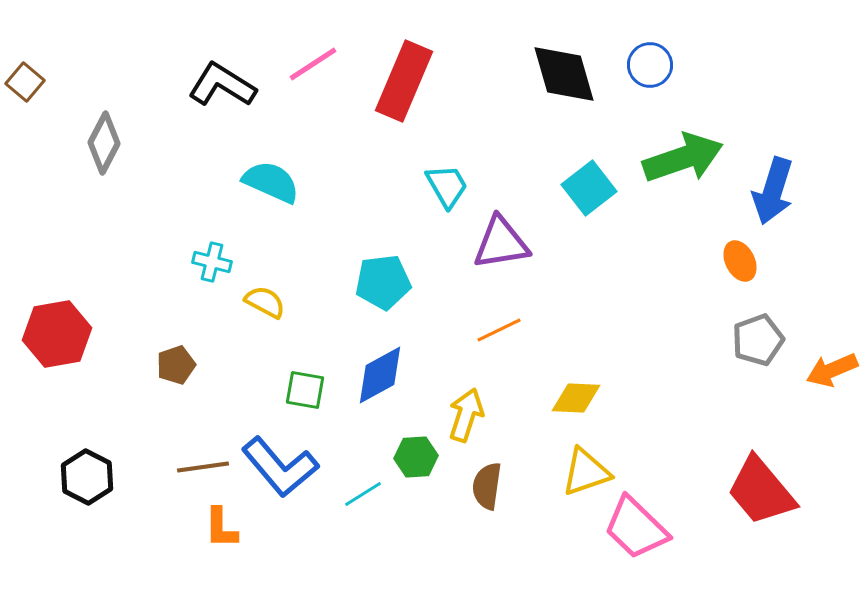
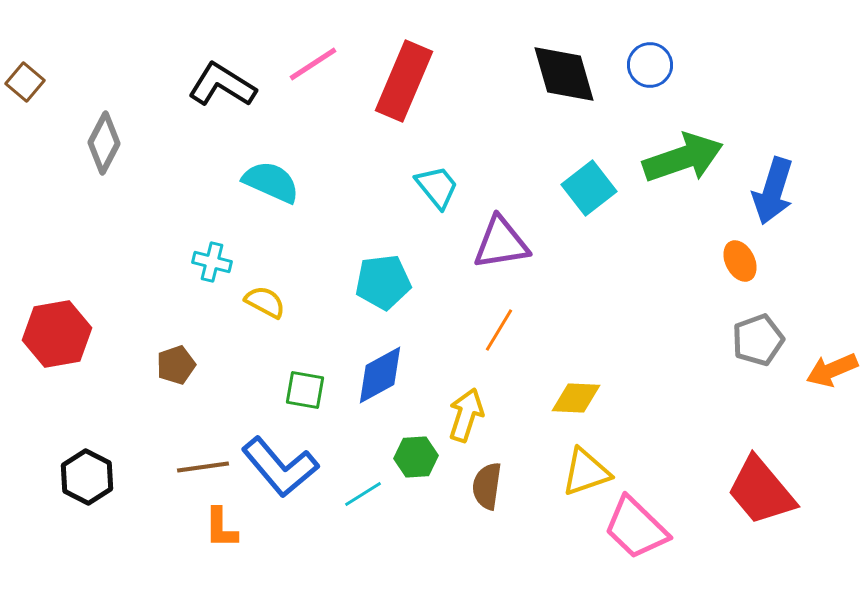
cyan trapezoid: moved 10 px left, 1 px down; rotated 9 degrees counterclockwise
orange line: rotated 33 degrees counterclockwise
